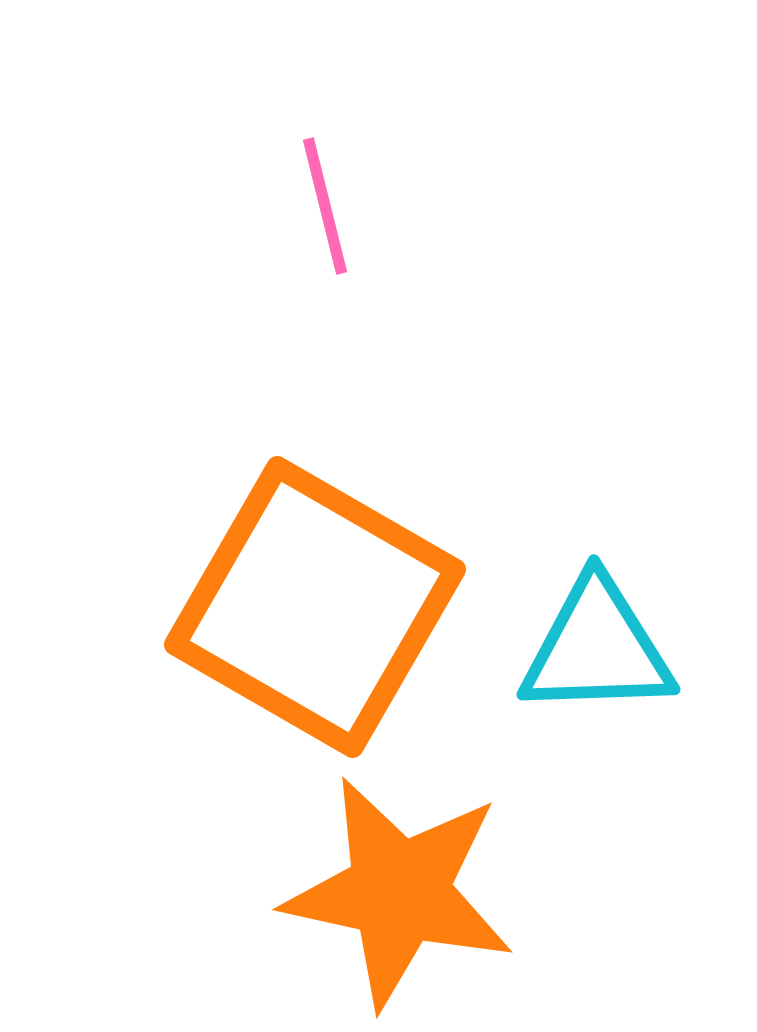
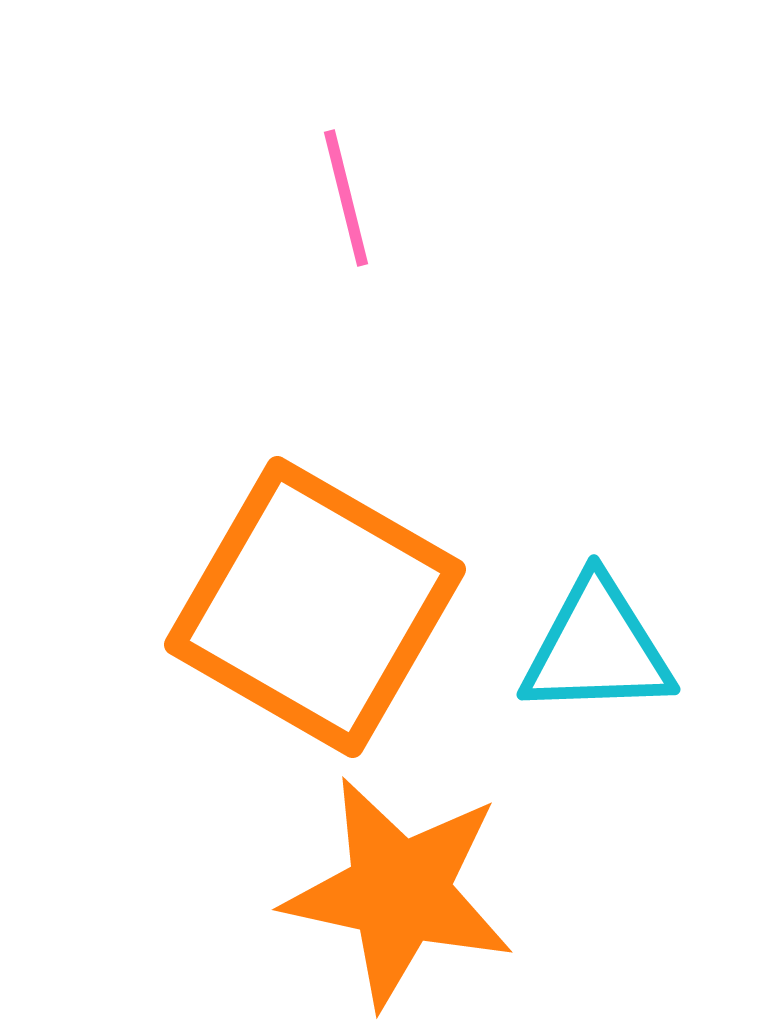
pink line: moved 21 px right, 8 px up
